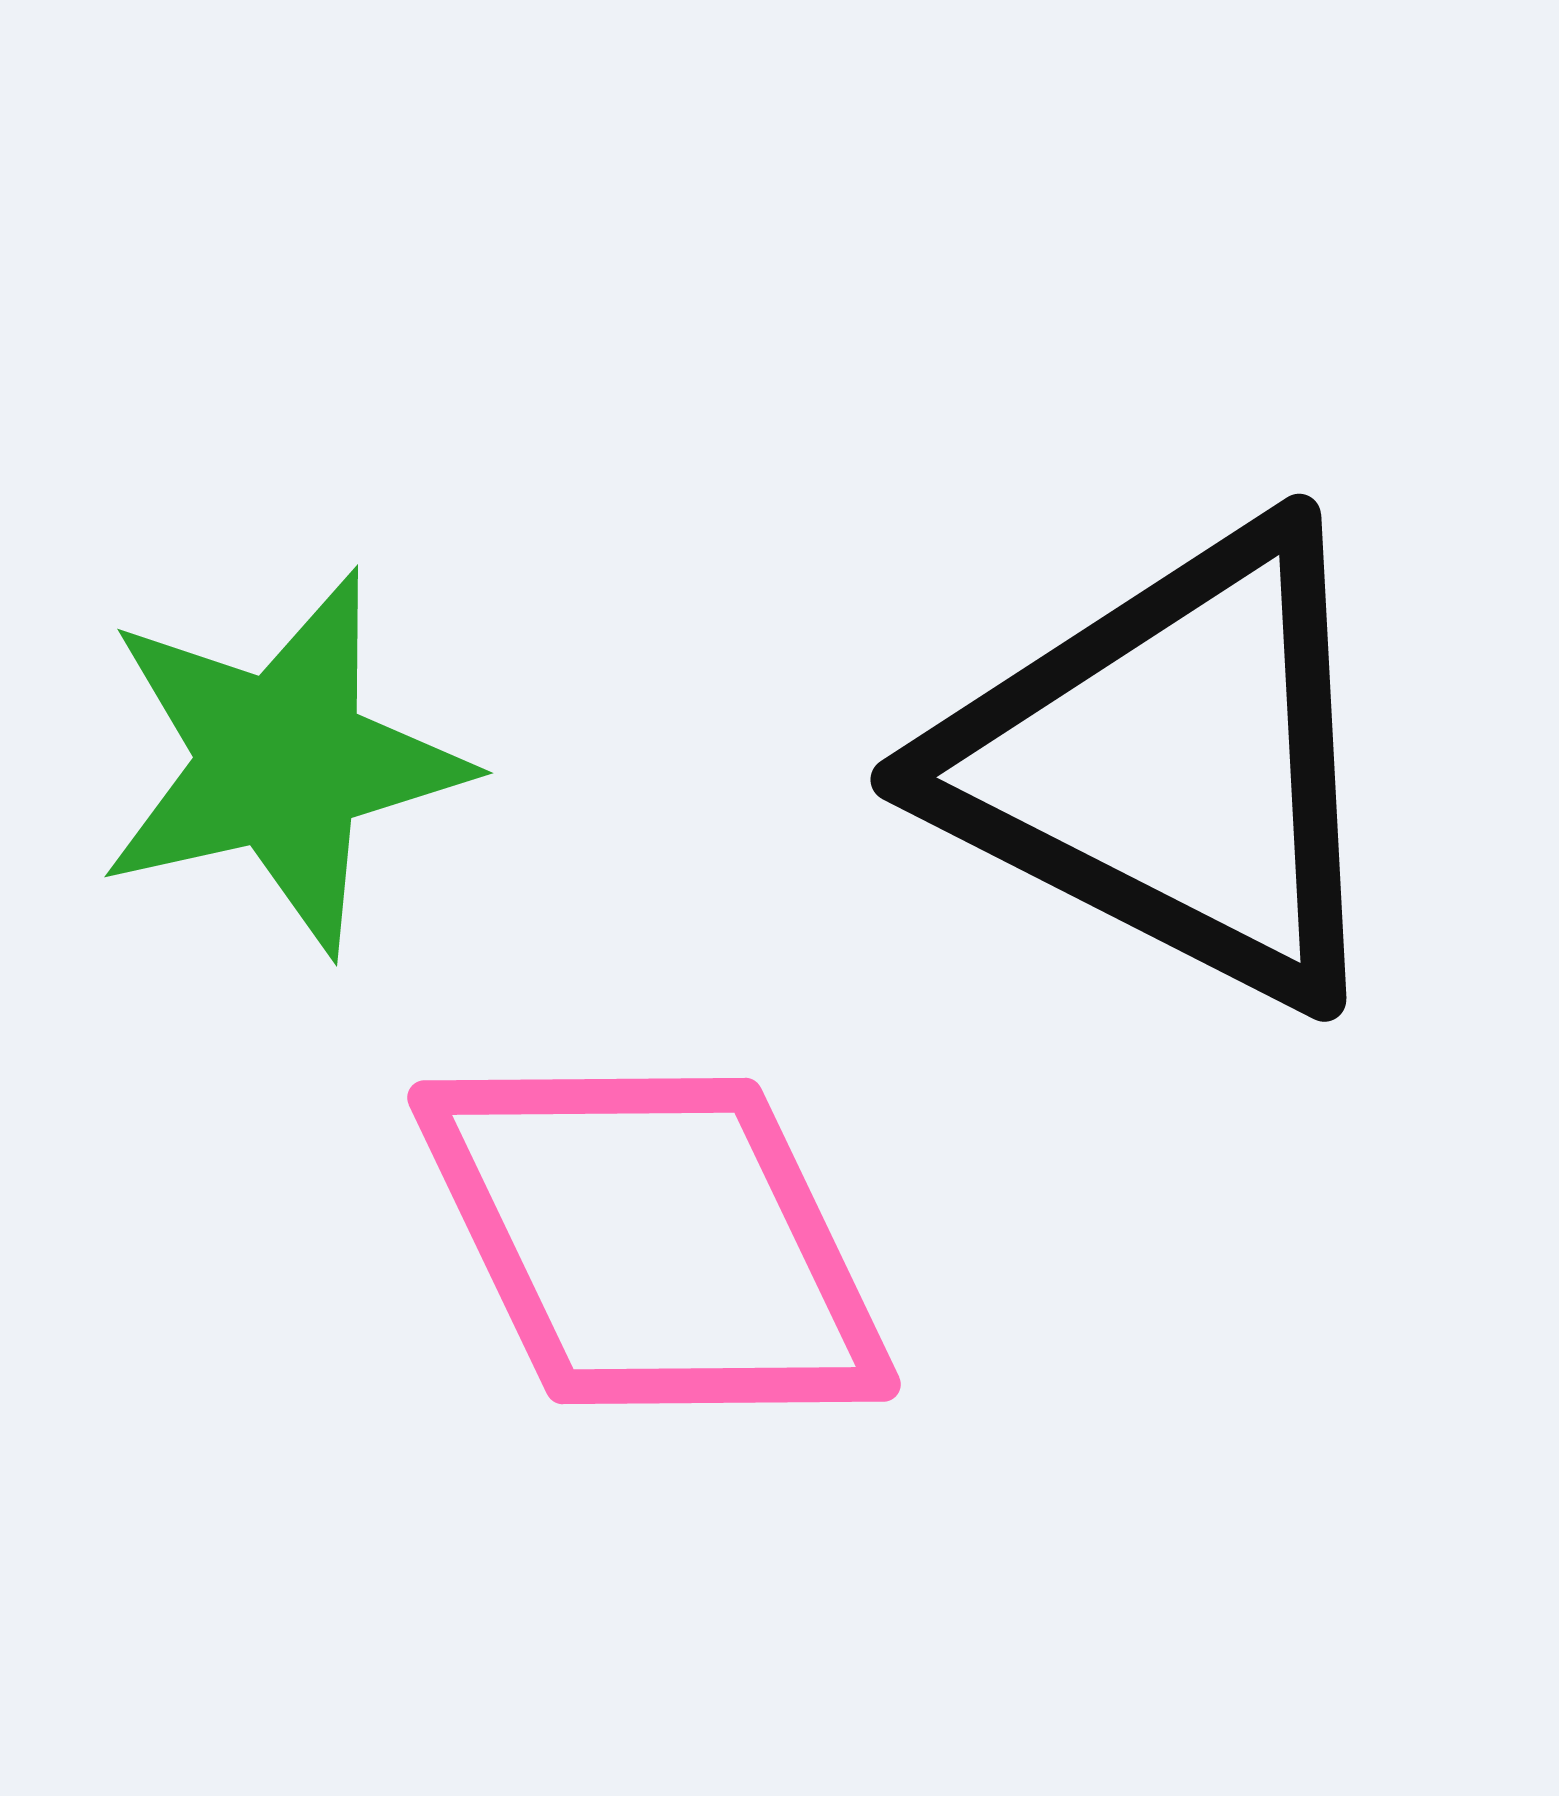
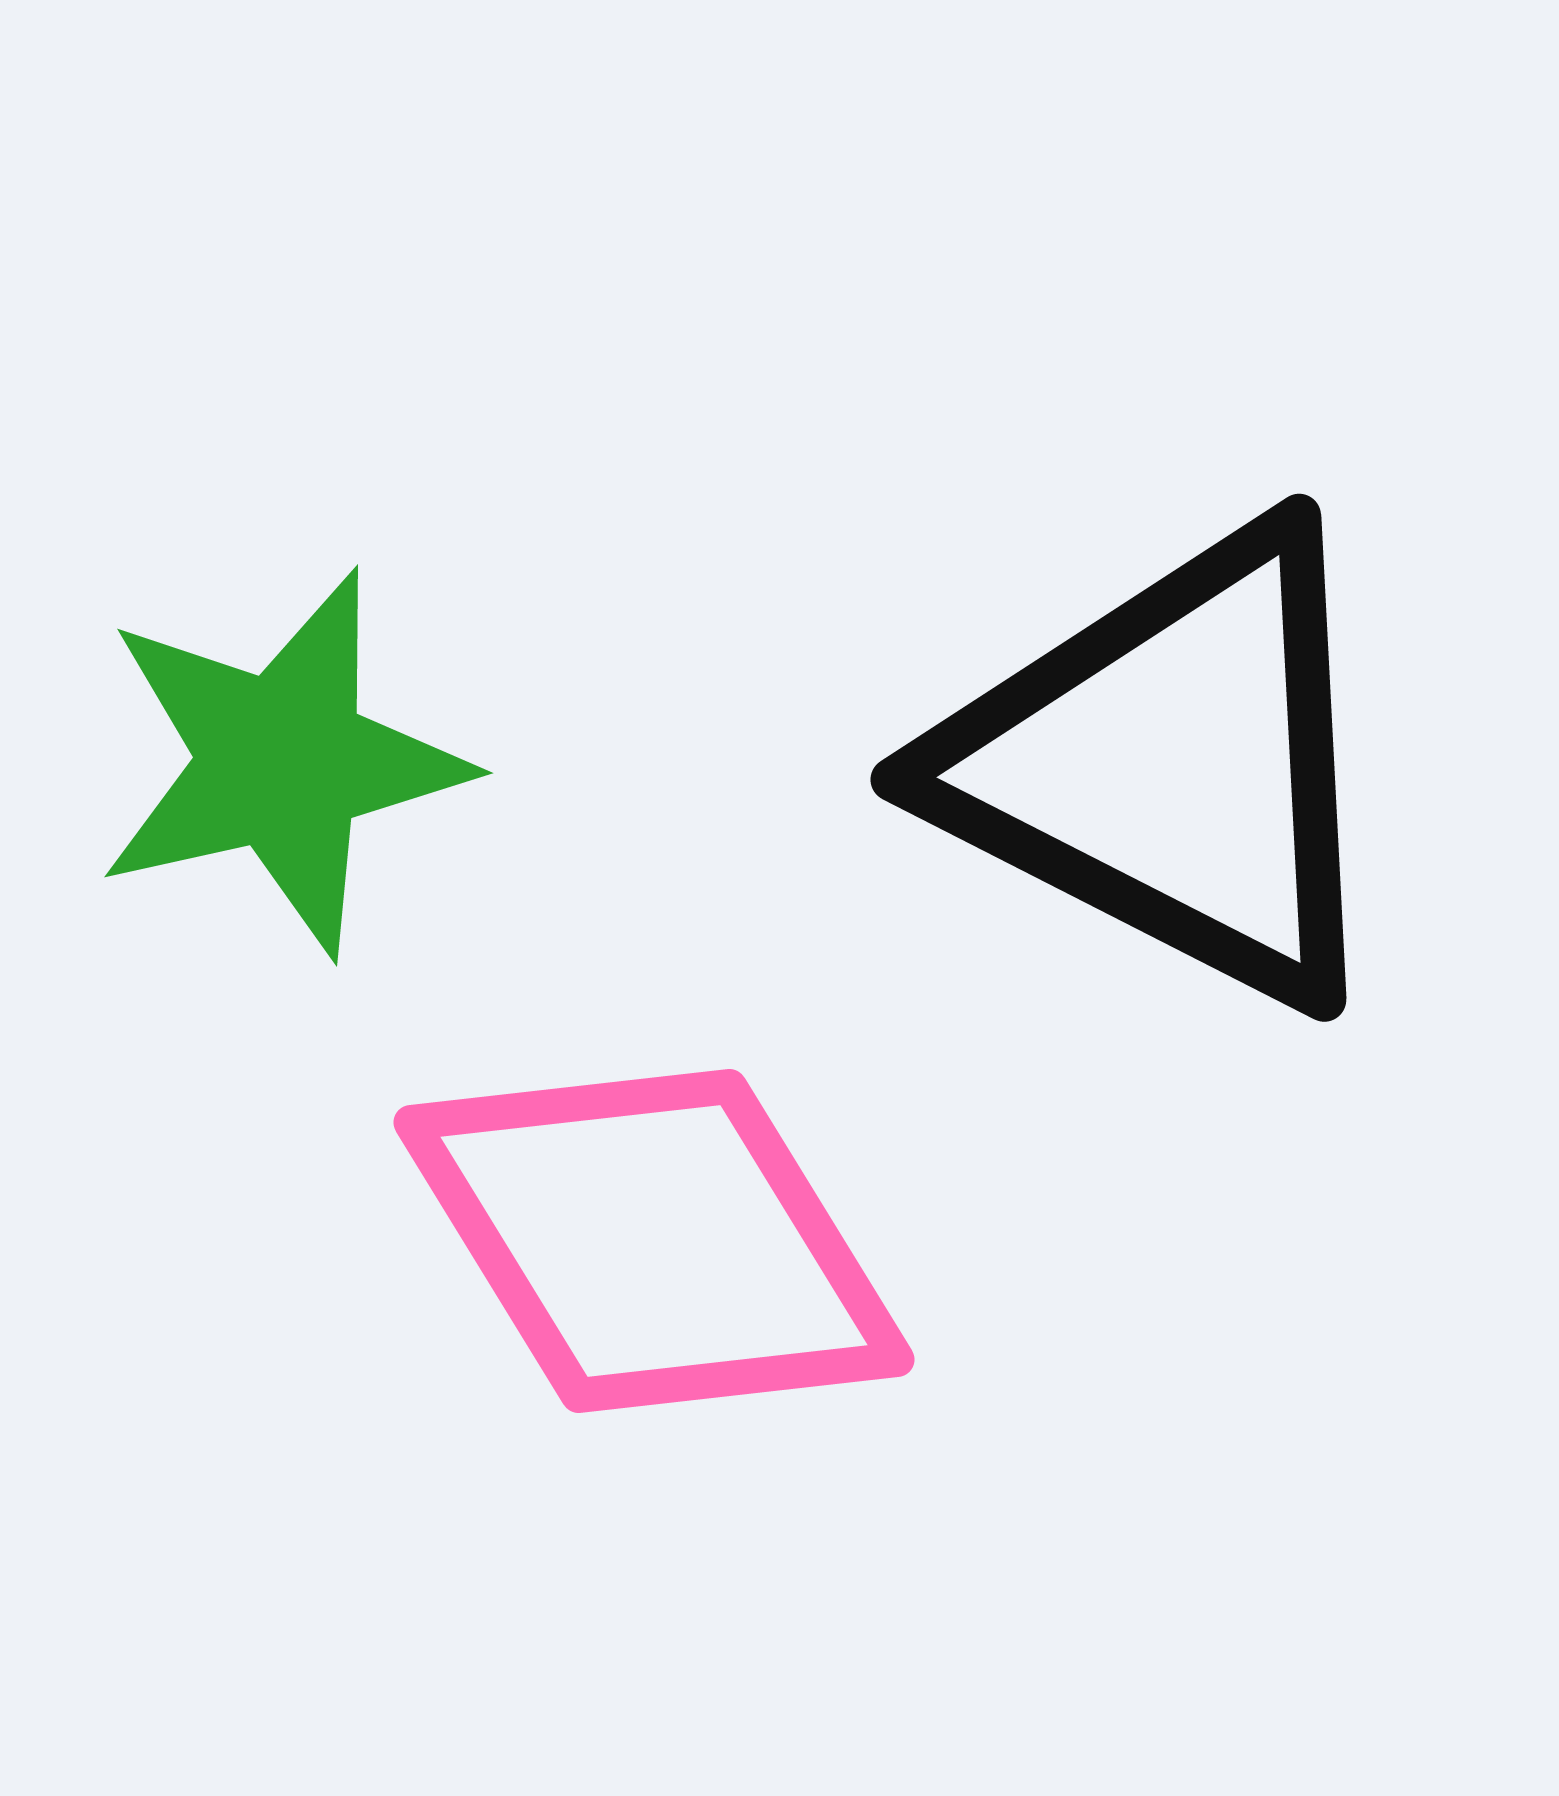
pink diamond: rotated 6 degrees counterclockwise
